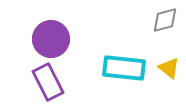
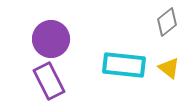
gray diamond: moved 2 px right, 2 px down; rotated 24 degrees counterclockwise
cyan rectangle: moved 3 px up
purple rectangle: moved 1 px right, 1 px up
